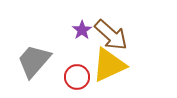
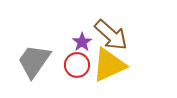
purple star: moved 12 px down
gray trapezoid: rotated 6 degrees counterclockwise
red circle: moved 12 px up
